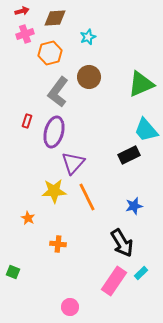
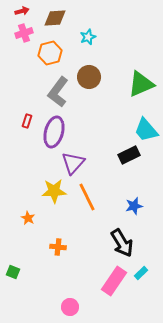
pink cross: moved 1 px left, 1 px up
orange cross: moved 3 px down
